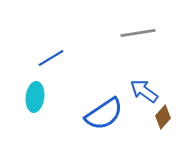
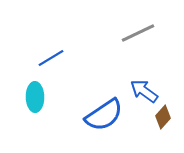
gray line: rotated 16 degrees counterclockwise
cyan ellipse: rotated 8 degrees counterclockwise
blue semicircle: moved 1 px down
